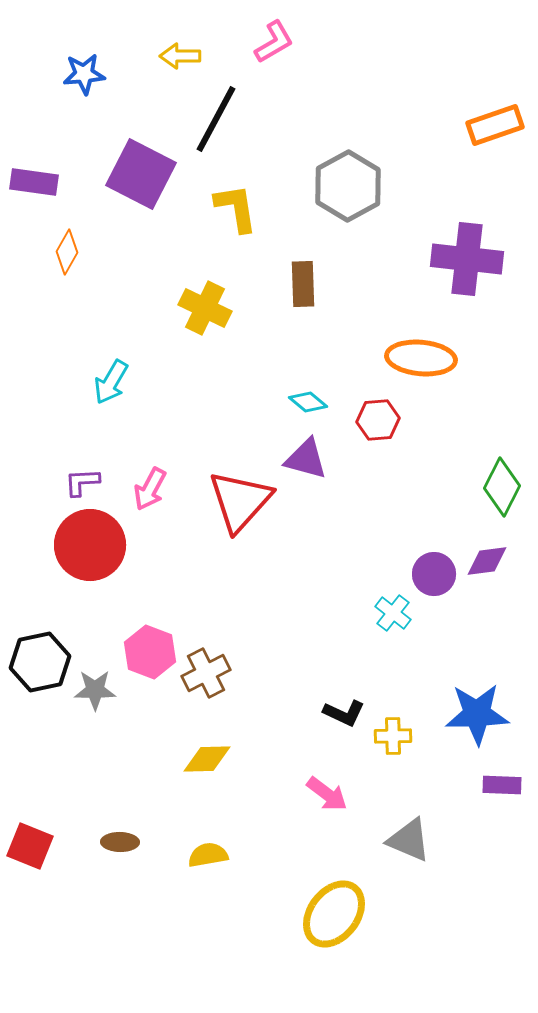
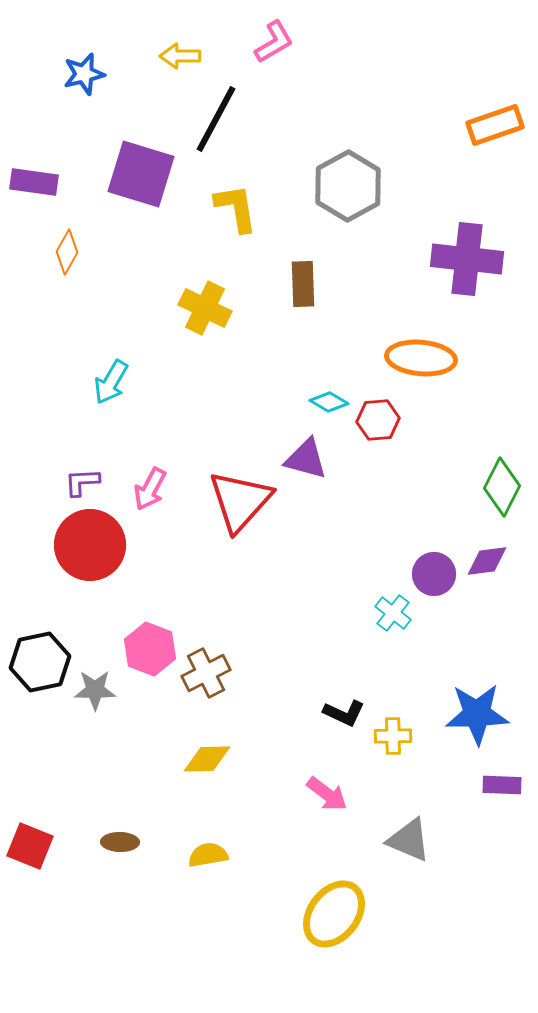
blue star at (84, 74): rotated 9 degrees counterclockwise
purple square at (141, 174): rotated 10 degrees counterclockwise
cyan diamond at (308, 402): moved 21 px right; rotated 9 degrees counterclockwise
pink hexagon at (150, 652): moved 3 px up
